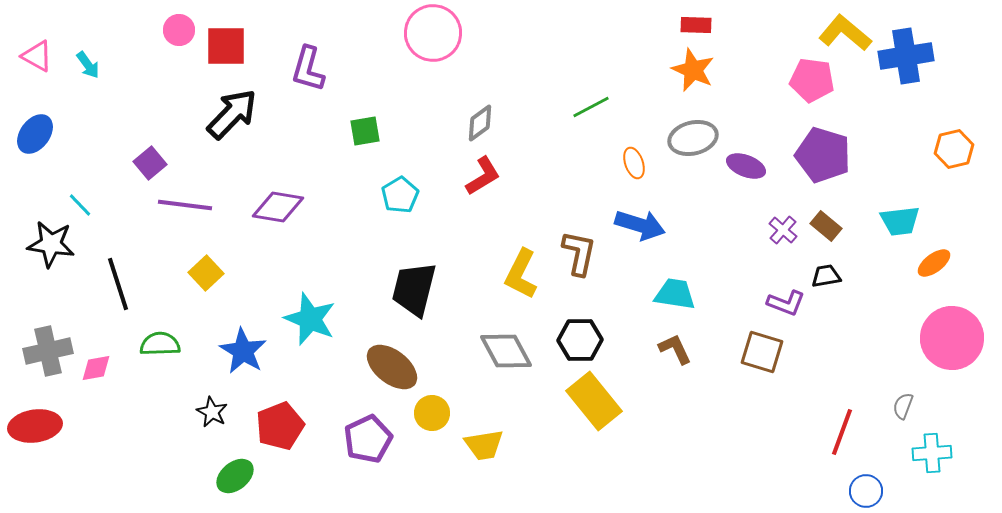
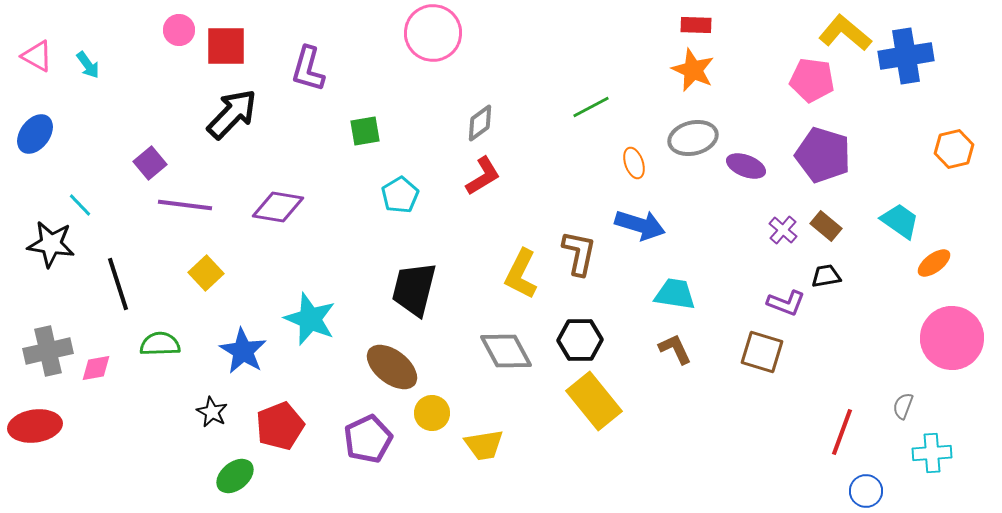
cyan trapezoid at (900, 221): rotated 138 degrees counterclockwise
